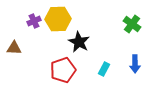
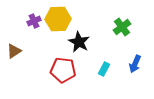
green cross: moved 10 px left, 3 px down; rotated 18 degrees clockwise
brown triangle: moved 3 px down; rotated 35 degrees counterclockwise
blue arrow: rotated 24 degrees clockwise
red pentagon: rotated 25 degrees clockwise
